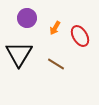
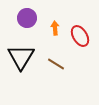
orange arrow: rotated 144 degrees clockwise
black triangle: moved 2 px right, 3 px down
